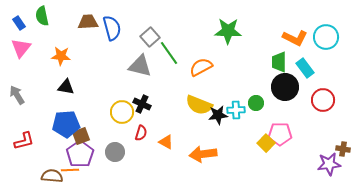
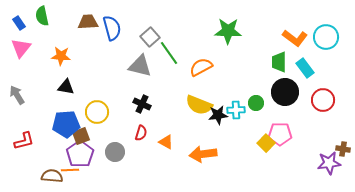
orange L-shape: rotated 10 degrees clockwise
black circle: moved 5 px down
yellow circle: moved 25 px left
purple star: moved 1 px up
